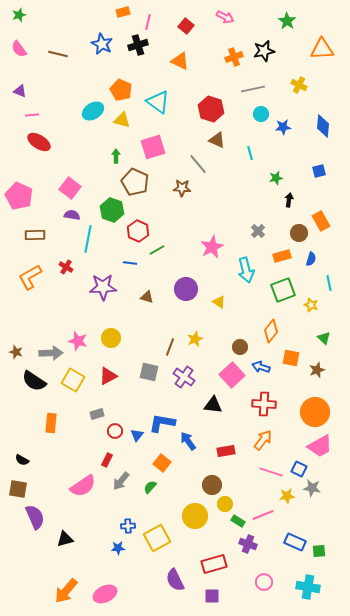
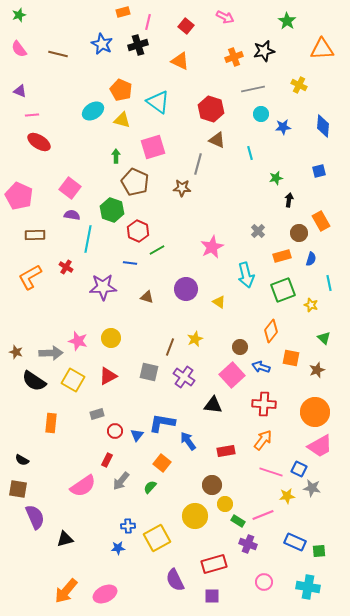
gray line at (198, 164): rotated 55 degrees clockwise
cyan arrow at (246, 270): moved 5 px down
